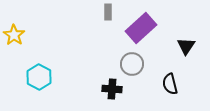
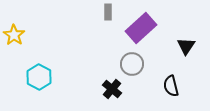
black semicircle: moved 1 px right, 2 px down
black cross: rotated 36 degrees clockwise
